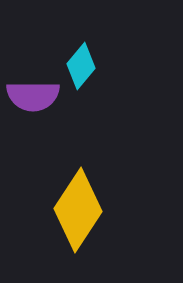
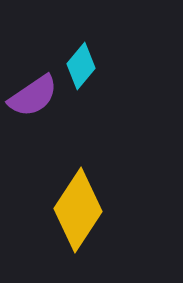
purple semicircle: rotated 34 degrees counterclockwise
